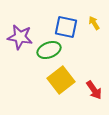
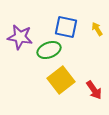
yellow arrow: moved 3 px right, 6 px down
